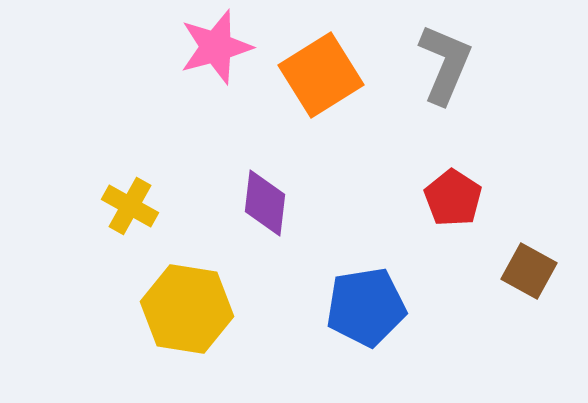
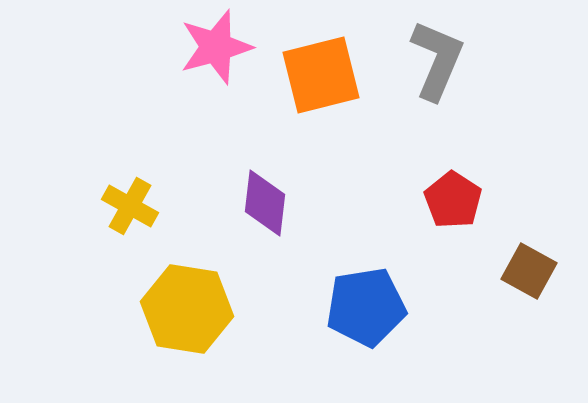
gray L-shape: moved 8 px left, 4 px up
orange square: rotated 18 degrees clockwise
red pentagon: moved 2 px down
